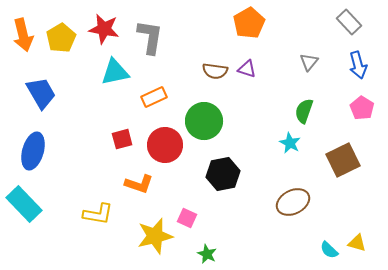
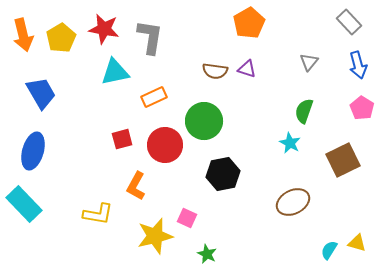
orange L-shape: moved 3 px left, 2 px down; rotated 100 degrees clockwise
cyan semicircle: rotated 78 degrees clockwise
